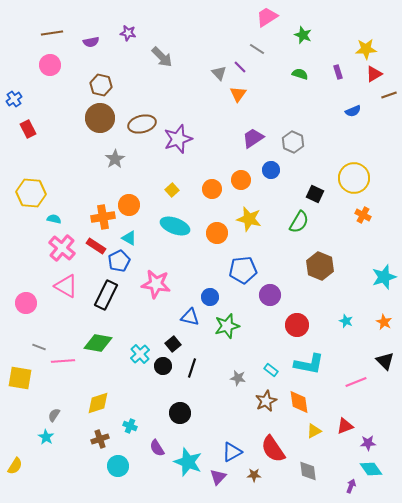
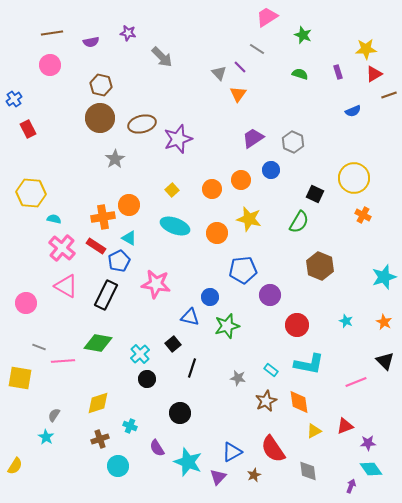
black circle at (163, 366): moved 16 px left, 13 px down
brown star at (254, 475): rotated 24 degrees counterclockwise
